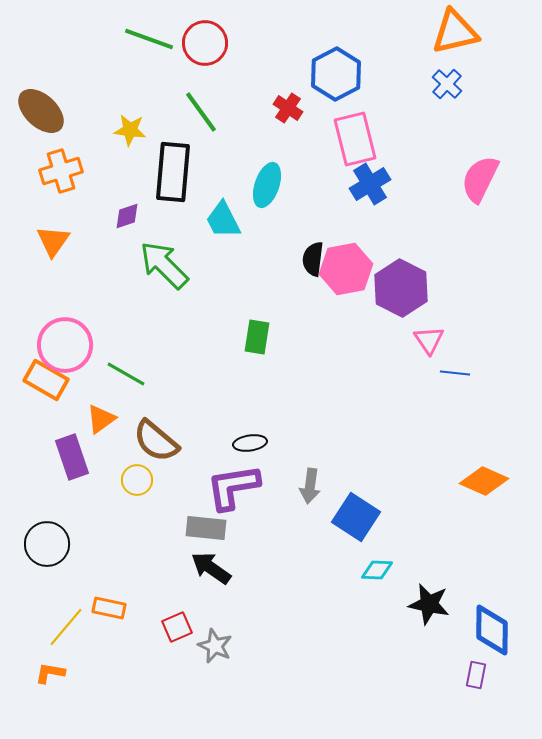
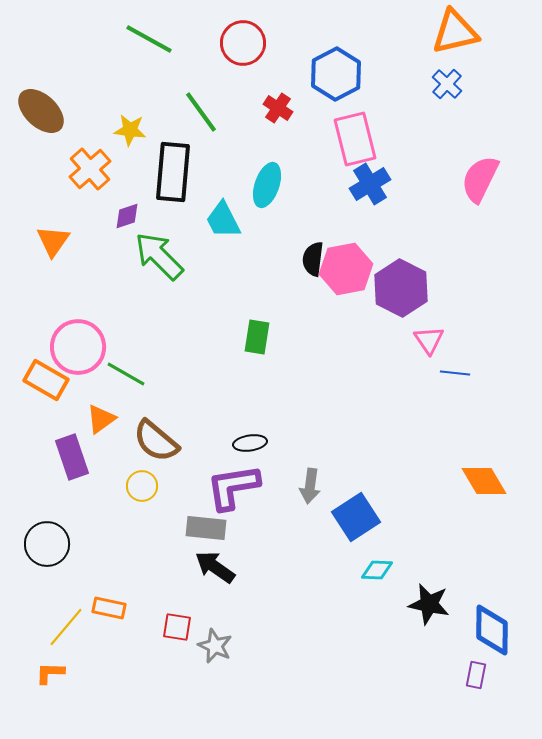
green line at (149, 39): rotated 9 degrees clockwise
red circle at (205, 43): moved 38 px right
red cross at (288, 108): moved 10 px left
orange cross at (61, 171): moved 29 px right, 2 px up; rotated 24 degrees counterclockwise
green arrow at (164, 265): moved 5 px left, 9 px up
pink circle at (65, 345): moved 13 px right, 2 px down
yellow circle at (137, 480): moved 5 px right, 6 px down
orange diamond at (484, 481): rotated 36 degrees clockwise
blue square at (356, 517): rotated 24 degrees clockwise
black arrow at (211, 568): moved 4 px right, 1 px up
red square at (177, 627): rotated 32 degrees clockwise
orange L-shape at (50, 673): rotated 8 degrees counterclockwise
